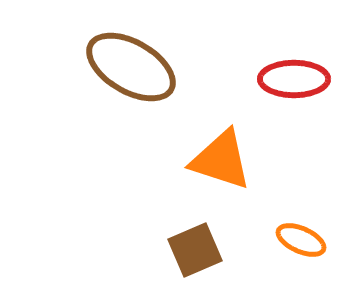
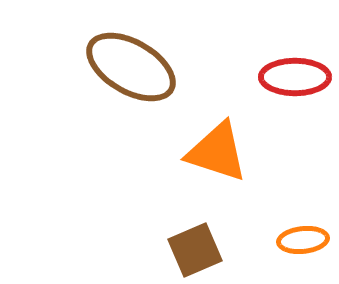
red ellipse: moved 1 px right, 2 px up
orange triangle: moved 4 px left, 8 px up
orange ellipse: moved 2 px right; rotated 30 degrees counterclockwise
